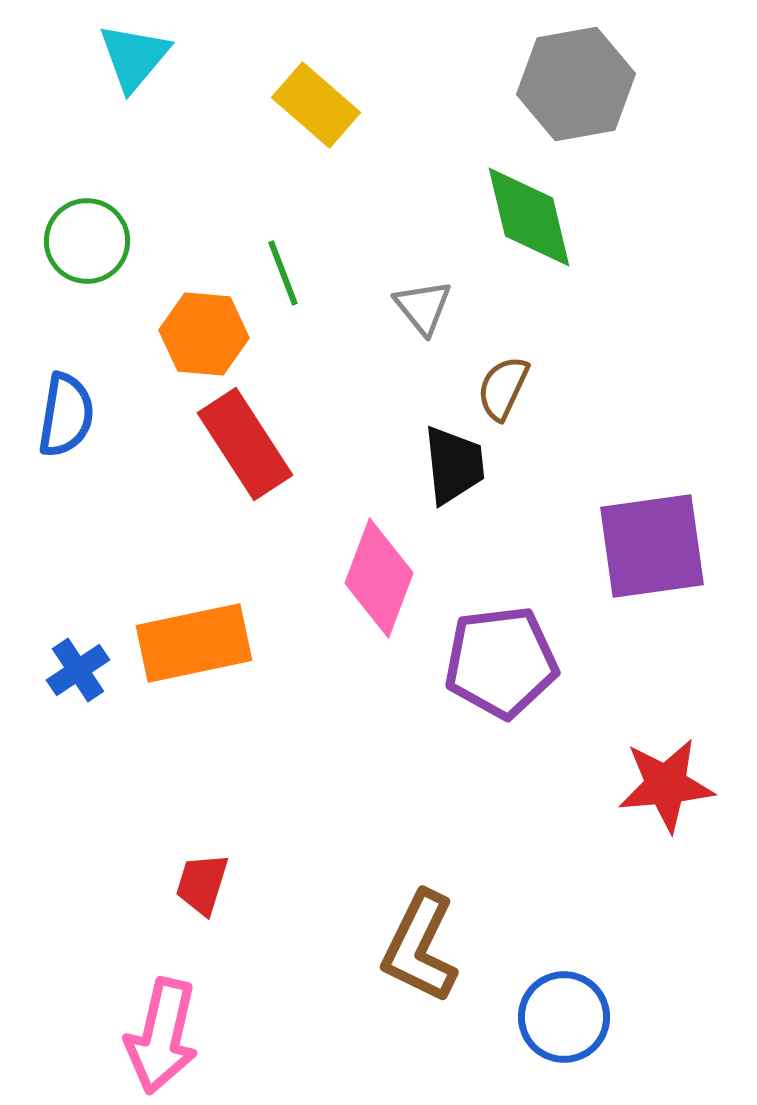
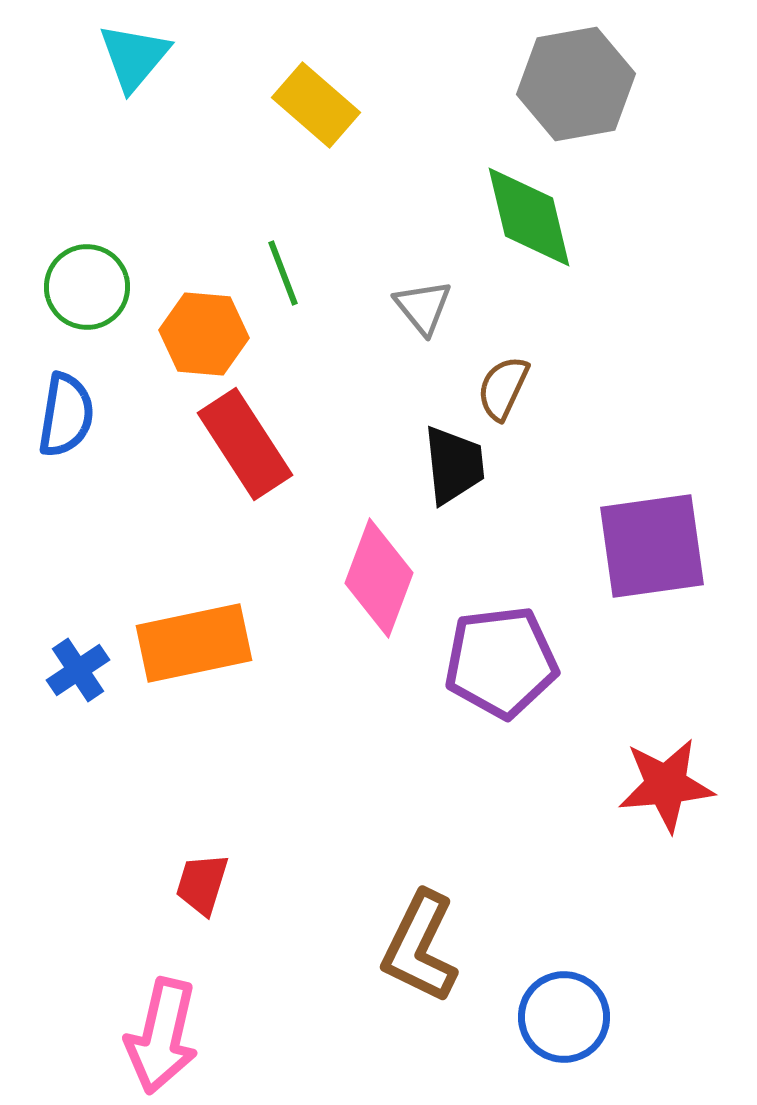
green circle: moved 46 px down
